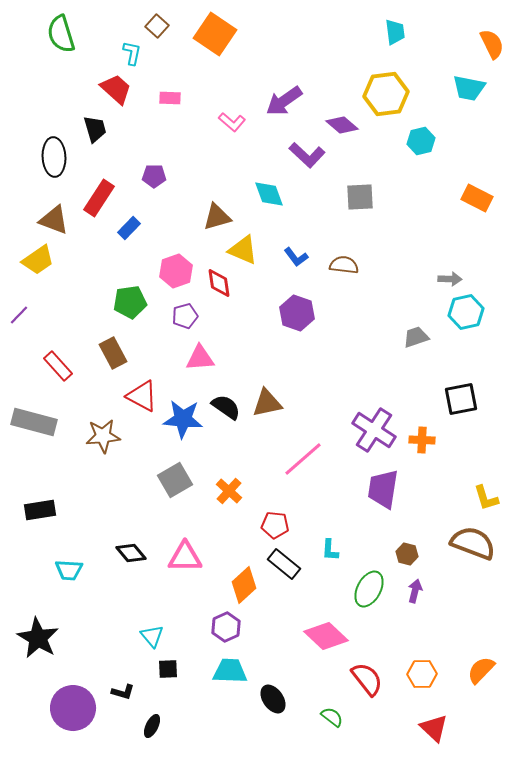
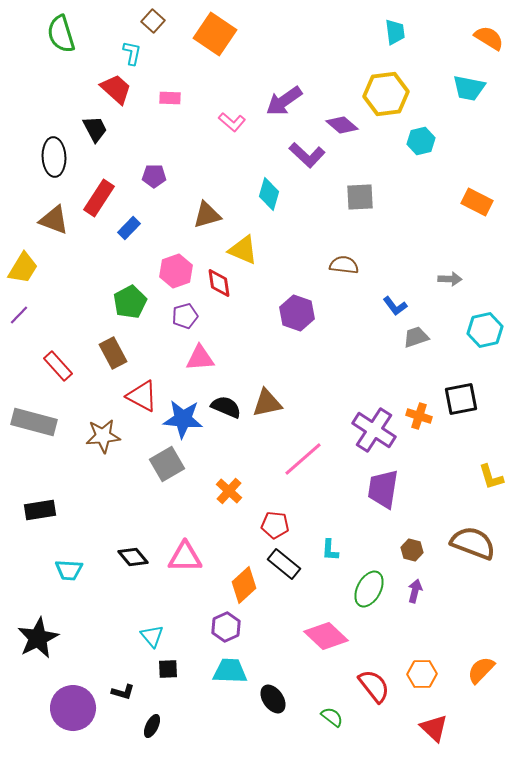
brown square at (157, 26): moved 4 px left, 5 px up
orange semicircle at (492, 44): moved 3 px left, 6 px up; rotated 32 degrees counterclockwise
black trapezoid at (95, 129): rotated 12 degrees counterclockwise
cyan diamond at (269, 194): rotated 36 degrees clockwise
orange rectangle at (477, 198): moved 4 px down
brown triangle at (217, 217): moved 10 px left, 2 px up
blue L-shape at (296, 257): moved 99 px right, 49 px down
yellow trapezoid at (38, 260): moved 15 px left, 8 px down; rotated 24 degrees counterclockwise
green pentagon at (130, 302): rotated 20 degrees counterclockwise
cyan hexagon at (466, 312): moved 19 px right, 18 px down
black semicircle at (226, 407): rotated 12 degrees counterclockwise
orange cross at (422, 440): moved 3 px left, 24 px up; rotated 15 degrees clockwise
gray square at (175, 480): moved 8 px left, 16 px up
yellow L-shape at (486, 498): moved 5 px right, 21 px up
black diamond at (131, 553): moved 2 px right, 4 px down
brown hexagon at (407, 554): moved 5 px right, 4 px up
black star at (38, 638): rotated 15 degrees clockwise
red semicircle at (367, 679): moved 7 px right, 7 px down
